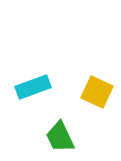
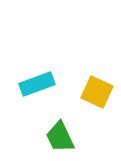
cyan rectangle: moved 4 px right, 3 px up
